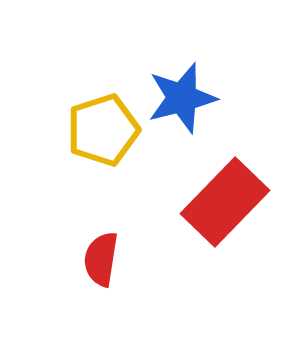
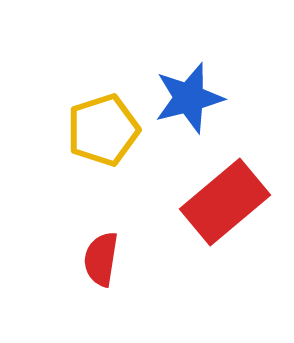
blue star: moved 7 px right
red rectangle: rotated 6 degrees clockwise
